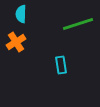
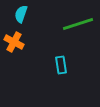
cyan semicircle: rotated 18 degrees clockwise
orange cross: moved 2 px left; rotated 30 degrees counterclockwise
